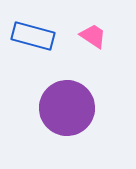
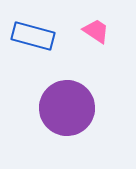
pink trapezoid: moved 3 px right, 5 px up
